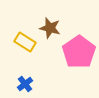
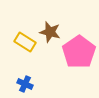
brown star: moved 4 px down
blue cross: rotated 28 degrees counterclockwise
